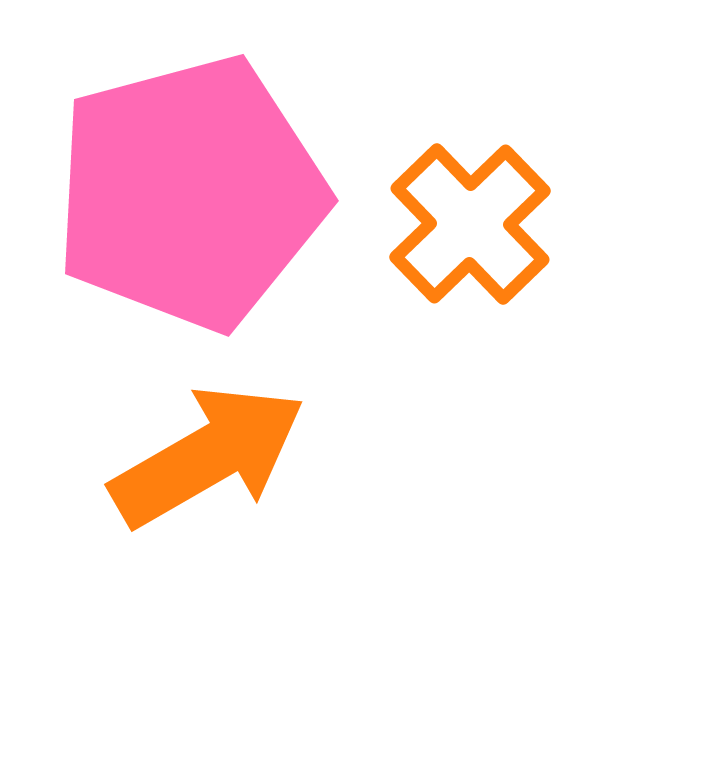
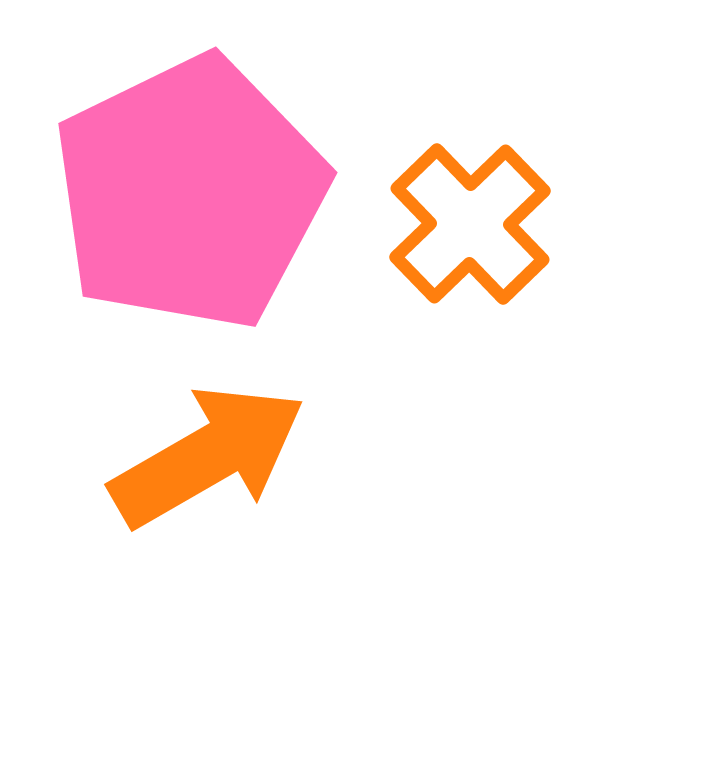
pink pentagon: rotated 11 degrees counterclockwise
